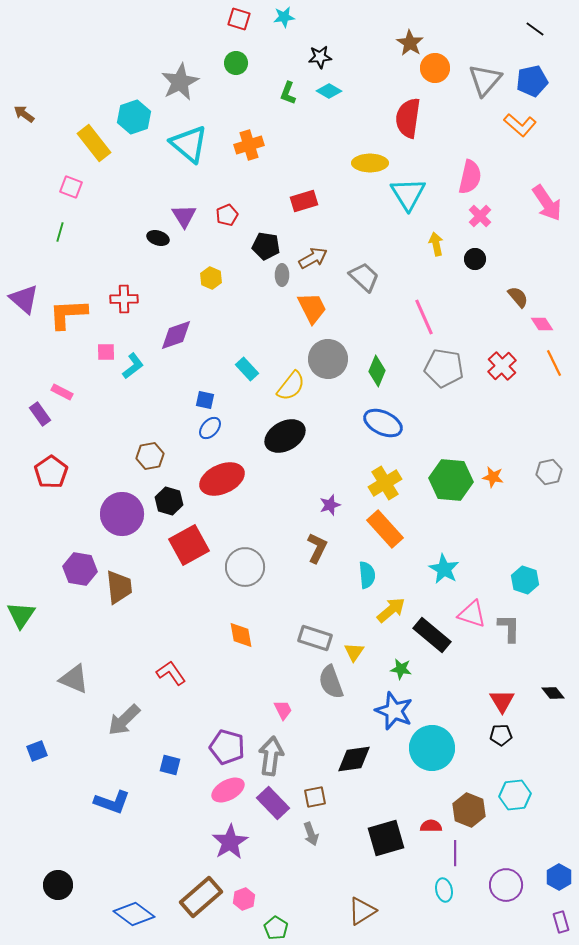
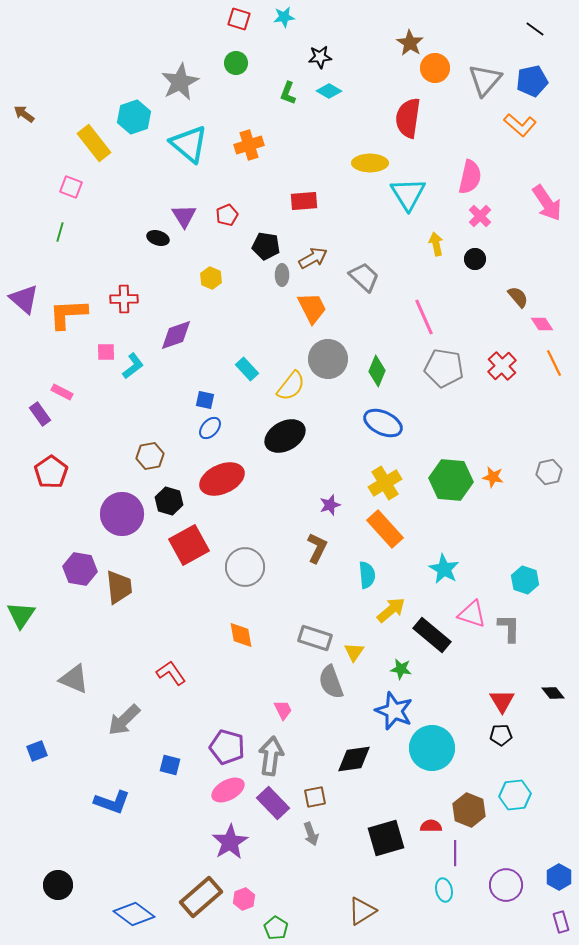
red rectangle at (304, 201): rotated 12 degrees clockwise
